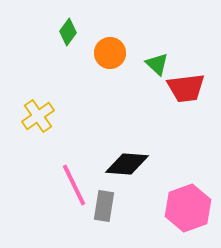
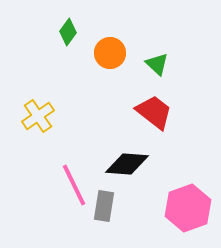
red trapezoid: moved 32 px left, 24 px down; rotated 135 degrees counterclockwise
